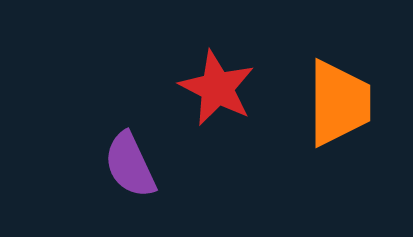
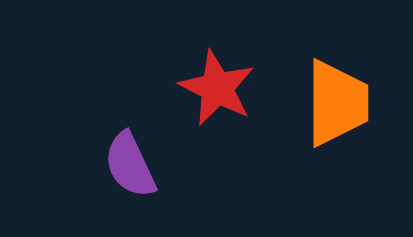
orange trapezoid: moved 2 px left
